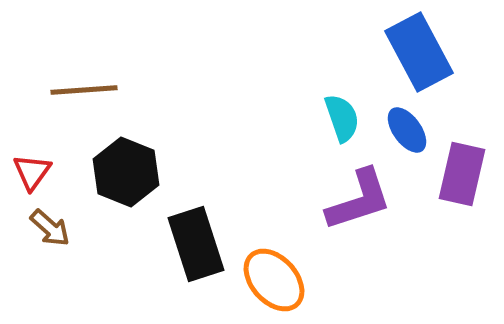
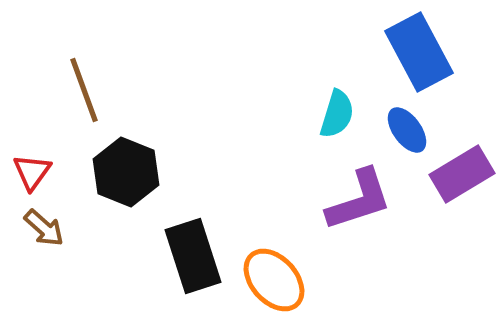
brown line: rotated 74 degrees clockwise
cyan semicircle: moved 5 px left, 4 px up; rotated 36 degrees clockwise
purple rectangle: rotated 46 degrees clockwise
brown arrow: moved 6 px left
black rectangle: moved 3 px left, 12 px down
